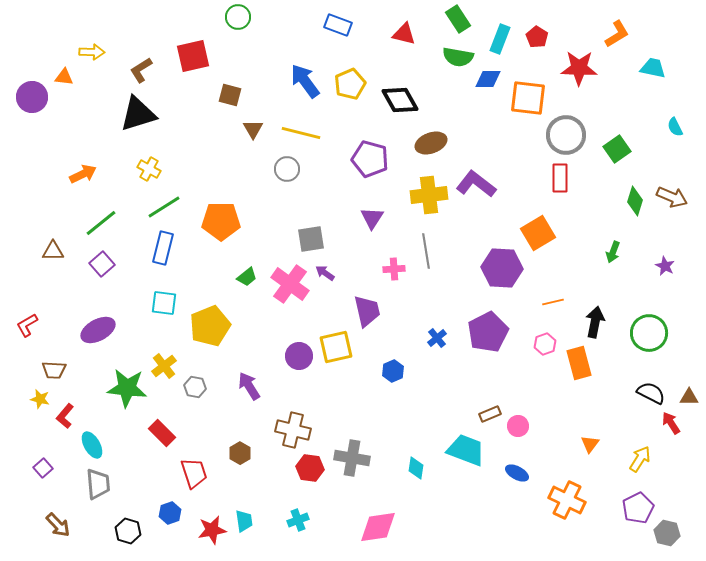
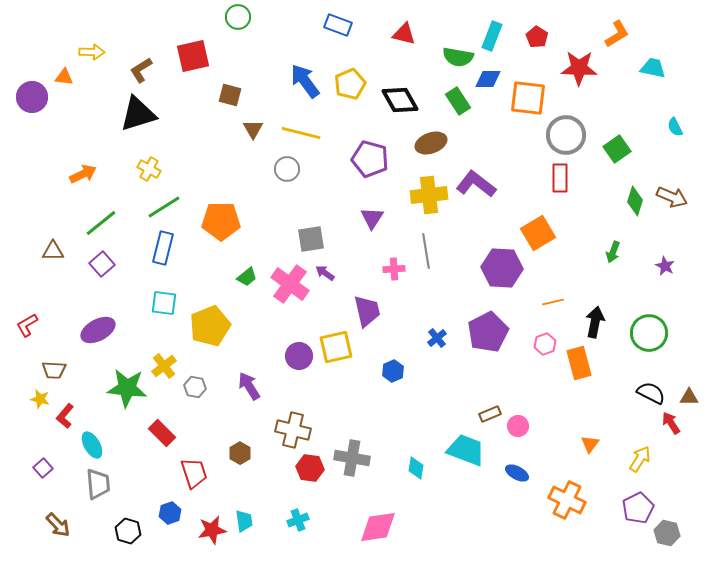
green rectangle at (458, 19): moved 82 px down
cyan rectangle at (500, 39): moved 8 px left, 3 px up
